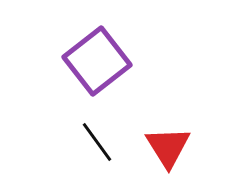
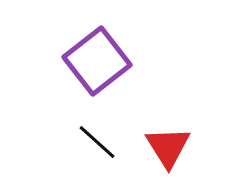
black line: rotated 12 degrees counterclockwise
